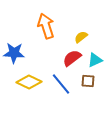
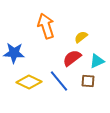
cyan triangle: moved 2 px right, 1 px down
blue line: moved 2 px left, 3 px up
